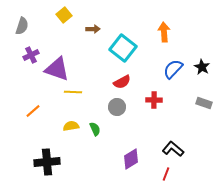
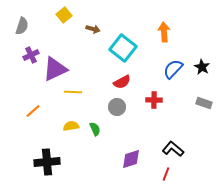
brown arrow: rotated 16 degrees clockwise
purple triangle: moved 2 px left; rotated 44 degrees counterclockwise
purple diamond: rotated 15 degrees clockwise
